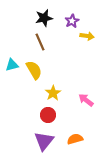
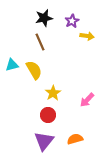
pink arrow: moved 1 px right; rotated 84 degrees counterclockwise
